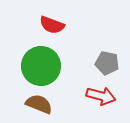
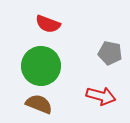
red semicircle: moved 4 px left, 1 px up
gray pentagon: moved 3 px right, 10 px up
